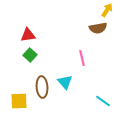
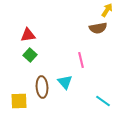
pink line: moved 1 px left, 2 px down
